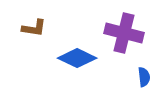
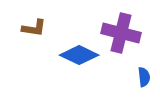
purple cross: moved 3 px left
blue diamond: moved 2 px right, 3 px up
